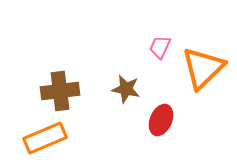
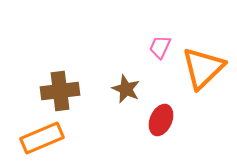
brown star: rotated 12 degrees clockwise
orange rectangle: moved 3 px left
